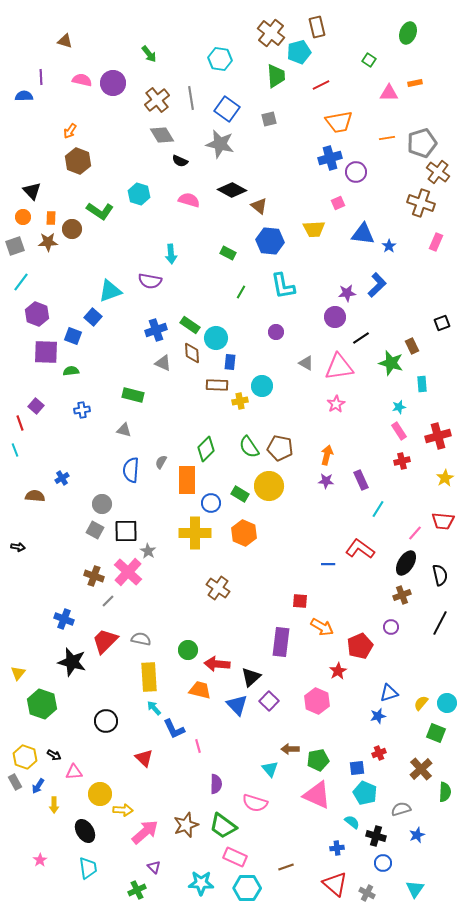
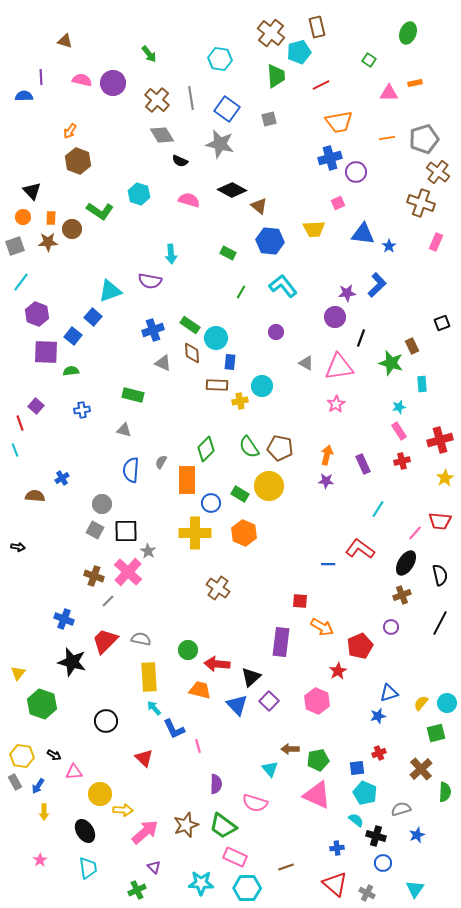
brown cross at (157, 100): rotated 10 degrees counterclockwise
gray pentagon at (422, 143): moved 2 px right, 4 px up
cyan L-shape at (283, 286): rotated 152 degrees clockwise
blue cross at (156, 330): moved 3 px left
blue square at (73, 336): rotated 18 degrees clockwise
black line at (361, 338): rotated 36 degrees counterclockwise
red cross at (438, 436): moved 2 px right, 4 px down
purple rectangle at (361, 480): moved 2 px right, 16 px up
red trapezoid at (443, 521): moved 3 px left
green square at (436, 733): rotated 36 degrees counterclockwise
yellow hexagon at (25, 757): moved 3 px left, 1 px up; rotated 10 degrees counterclockwise
yellow arrow at (54, 805): moved 10 px left, 7 px down
cyan semicircle at (352, 822): moved 4 px right, 2 px up
